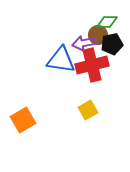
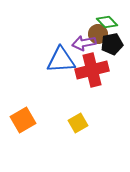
green diamond: rotated 45 degrees clockwise
brown circle: moved 1 px up
blue triangle: rotated 12 degrees counterclockwise
red cross: moved 5 px down
yellow square: moved 10 px left, 13 px down
